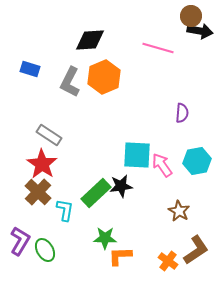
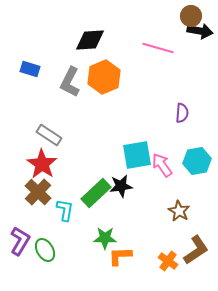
cyan square: rotated 12 degrees counterclockwise
